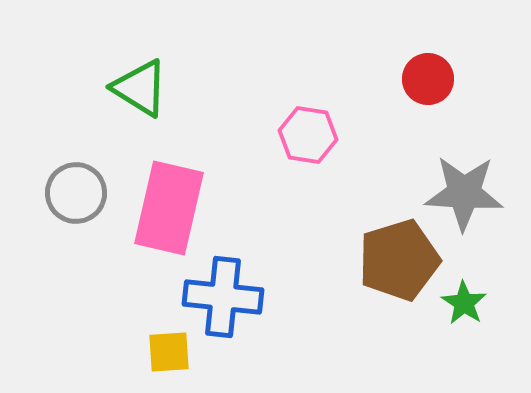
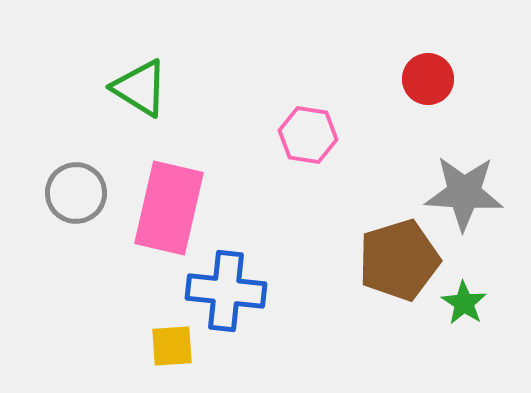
blue cross: moved 3 px right, 6 px up
yellow square: moved 3 px right, 6 px up
